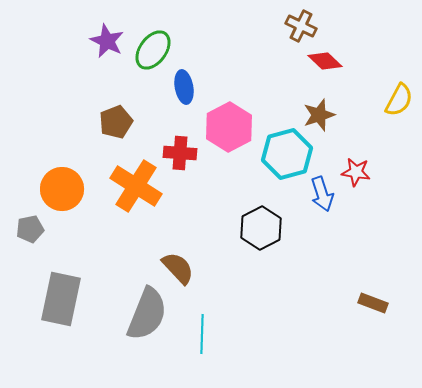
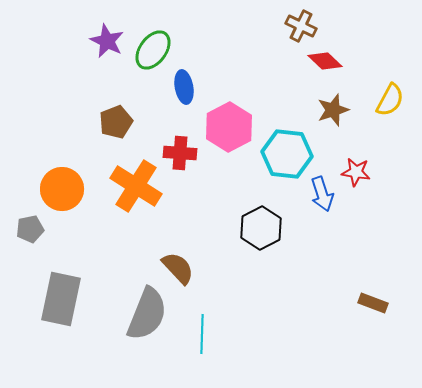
yellow semicircle: moved 9 px left
brown star: moved 14 px right, 5 px up
cyan hexagon: rotated 21 degrees clockwise
